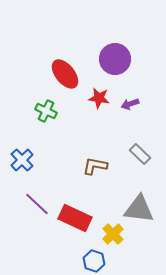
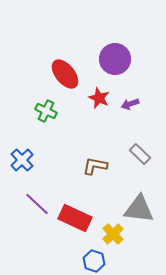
red star: rotated 15 degrees clockwise
